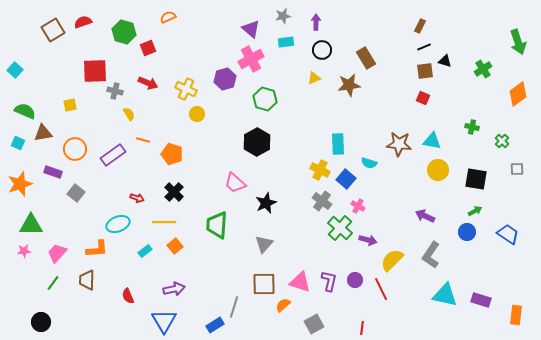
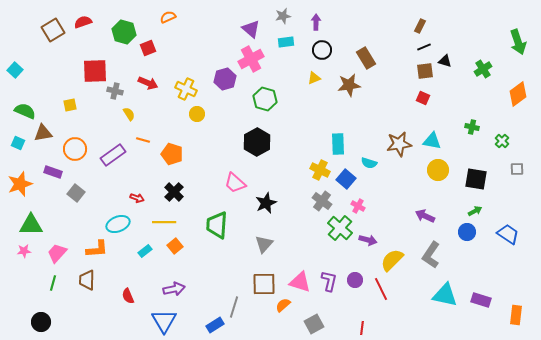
brown star at (399, 144): rotated 15 degrees counterclockwise
green line at (53, 283): rotated 21 degrees counterclockwise
